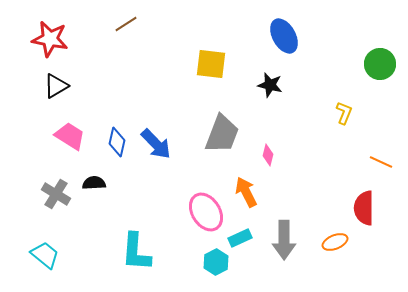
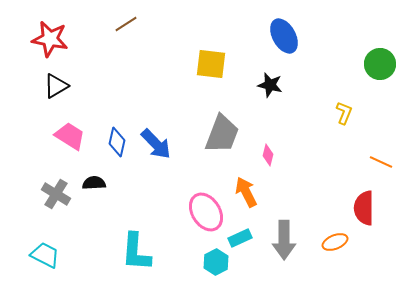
cyan trapezoid: rotated 12 degrees counterclockwise
